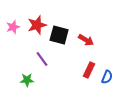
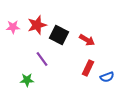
pink star: rotated 16 degrees clockwise
black square: rotated 12 degrees clockwise
red arrow: moved 1 px right
red rectangle: moved 1 px left, 2 px up
blue semicircle: rotated 48 degrees clockwise
